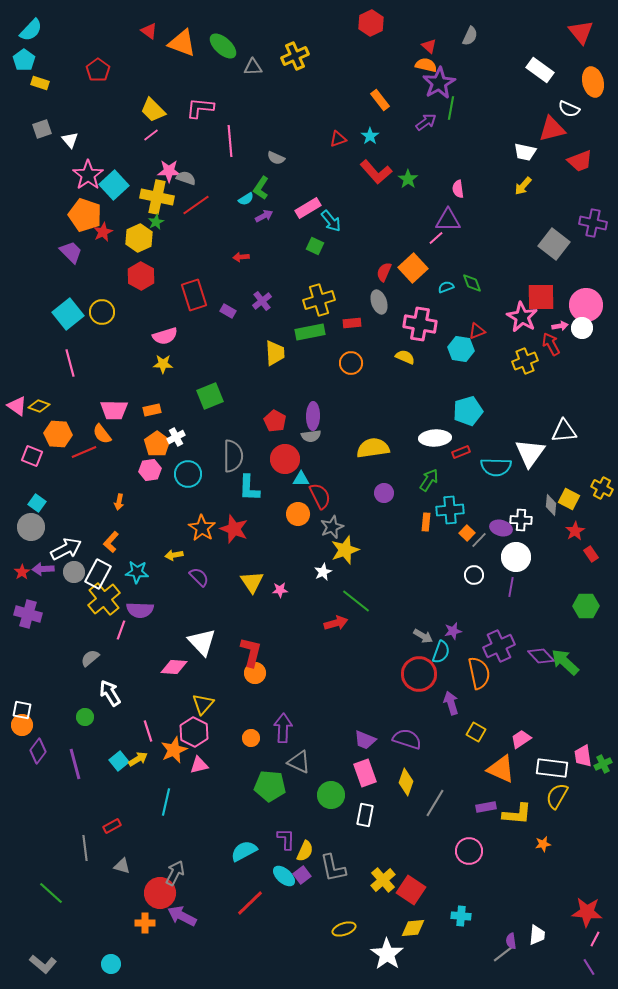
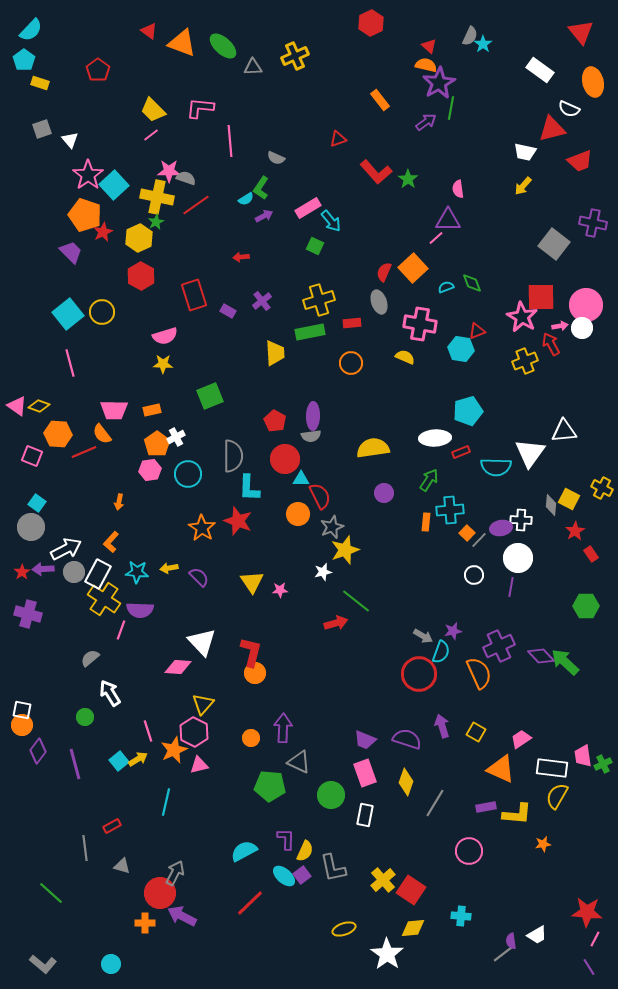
cyan star at (370, 136): moved 113 px right, 92 px up
purple ellipse at (501, 528): rotated 25 degrees counterclockwise
red star at (234, 529): moved 4 px right, 8 px up
yellow arrow at (174, 555): moved 5 px left, 13 px down
white circle at (516, 557): moved 2 px right, 1 px down
white star at (323, 572): rotated 12 degrees clockwise
yellow cross at (104, 599): rotated 16 degrees counterclockwise
pink diamond at (174, 667): moved 4 px right
orange semicircle at (479, 673): rotated 12 degrees counterclockwise
purple arrow at (451, 703): moved 9 px left, 23 px down
white trapezoid at (537, 935): rotated 55 degrees clockwise
